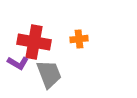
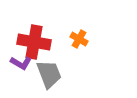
orange cross: rotated 36 degrees clockwise
purple L-shape: moved 3 px right
